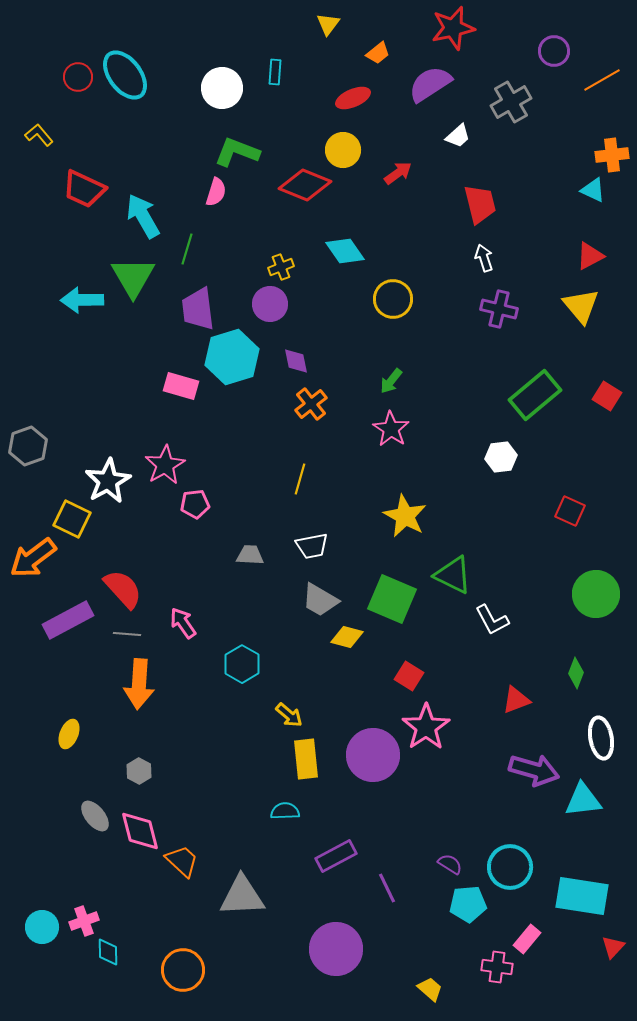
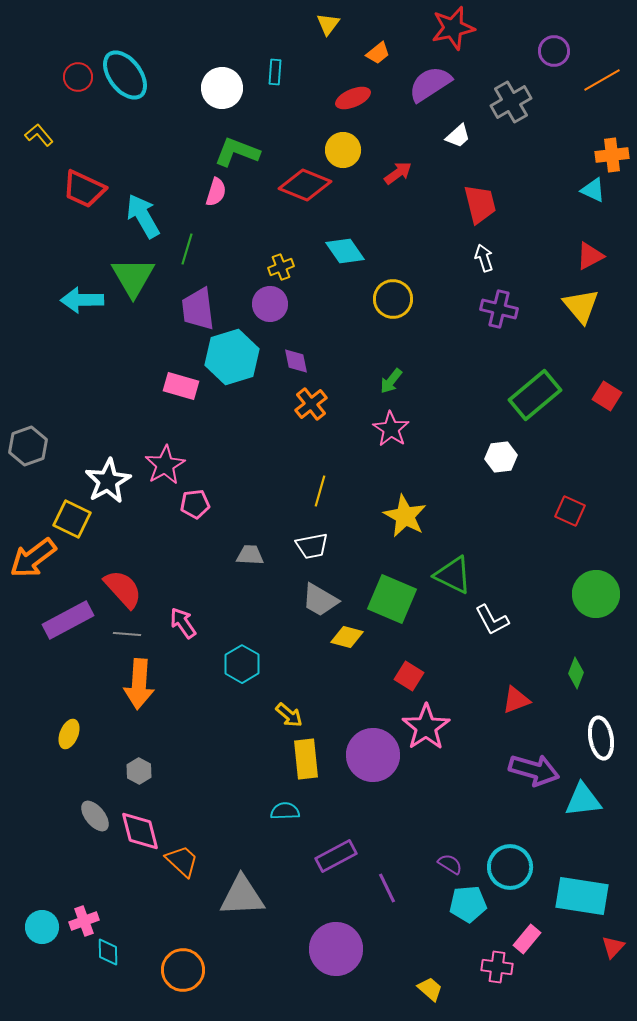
yellow line at (300, 479): moved 20 px right, 12 px down
